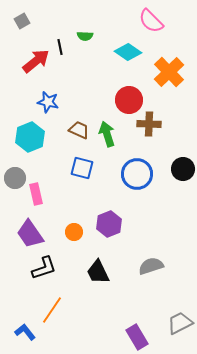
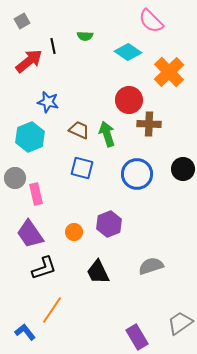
black line: moved 7 px left, 1 px up
red arrow: moved 7 px left
gray trapezoid: rotated 8 degrees counterclockwise
